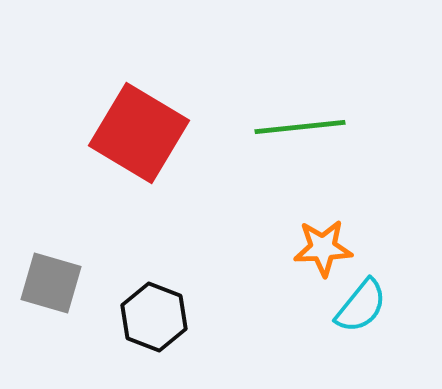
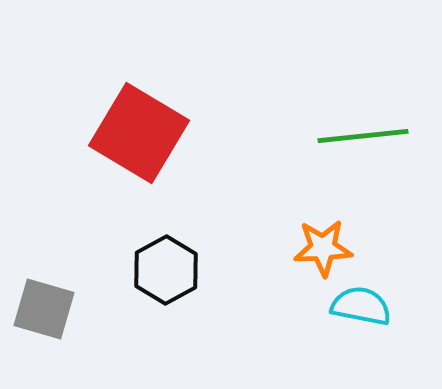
green line: moved 63 px right, 9 px down
gray square: moved 7 px left, 26 px down
cyan semicircle: rotated 118 degrees counterclockwise
black hexagon: moved 12 px right, 47 px up; rotated 10 degrees clockwise
